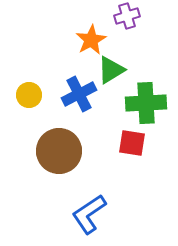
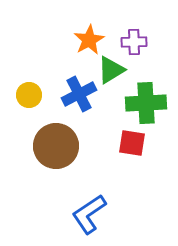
purple cross: moved 7 px right, 26 px down; rotated 15 degrees clockwise
orange star: moved 2 px left
brown circle: moved 3 px left, 5 px up
